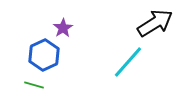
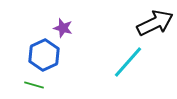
black arrow: rotated 6 degrees clockwise
purple star: rotated 24 degrees counterclockwise
